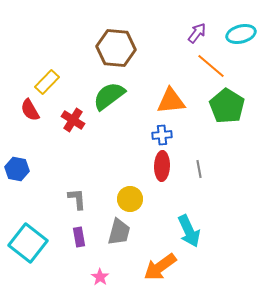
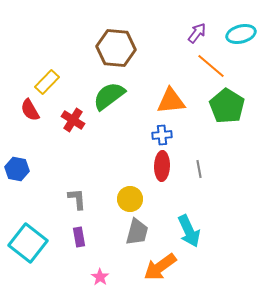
gray trapezoid: moved 18 px right
